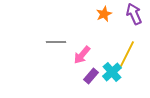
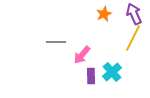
yellow line: moved 6 px right, 16 px up
purple rectangle: rotated 42 degrees counterclockwise
